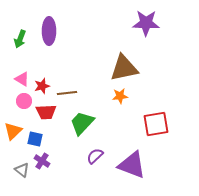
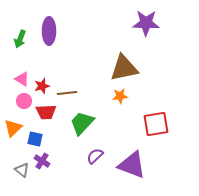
orange triangle: moved 3 px up
